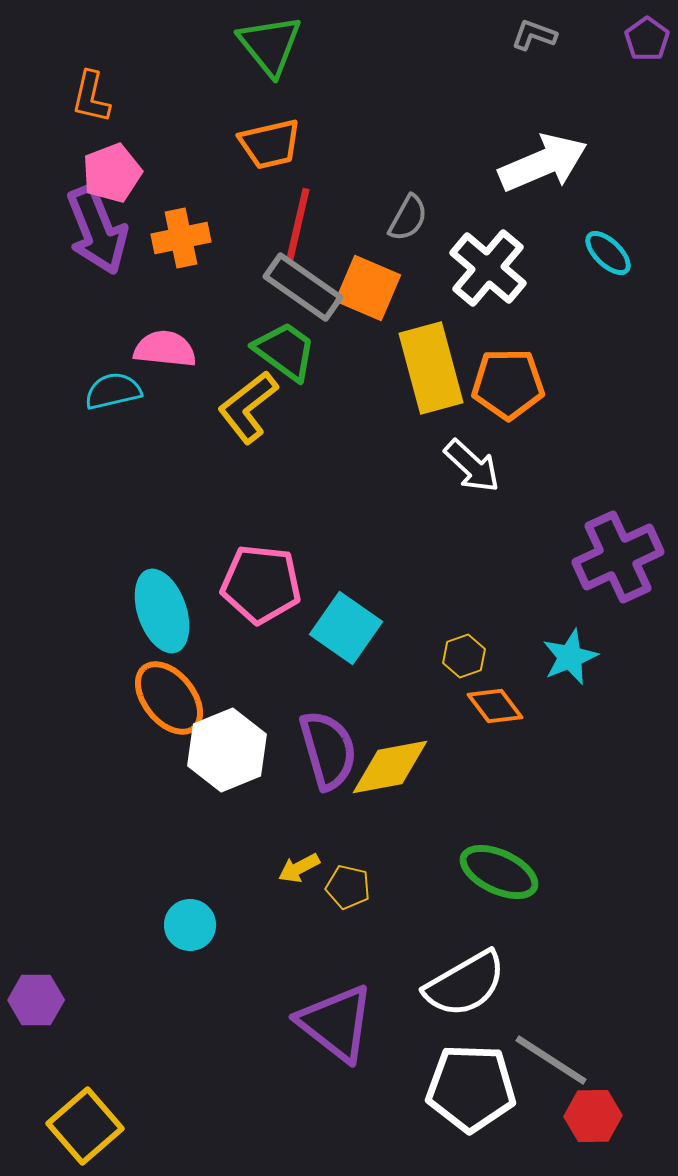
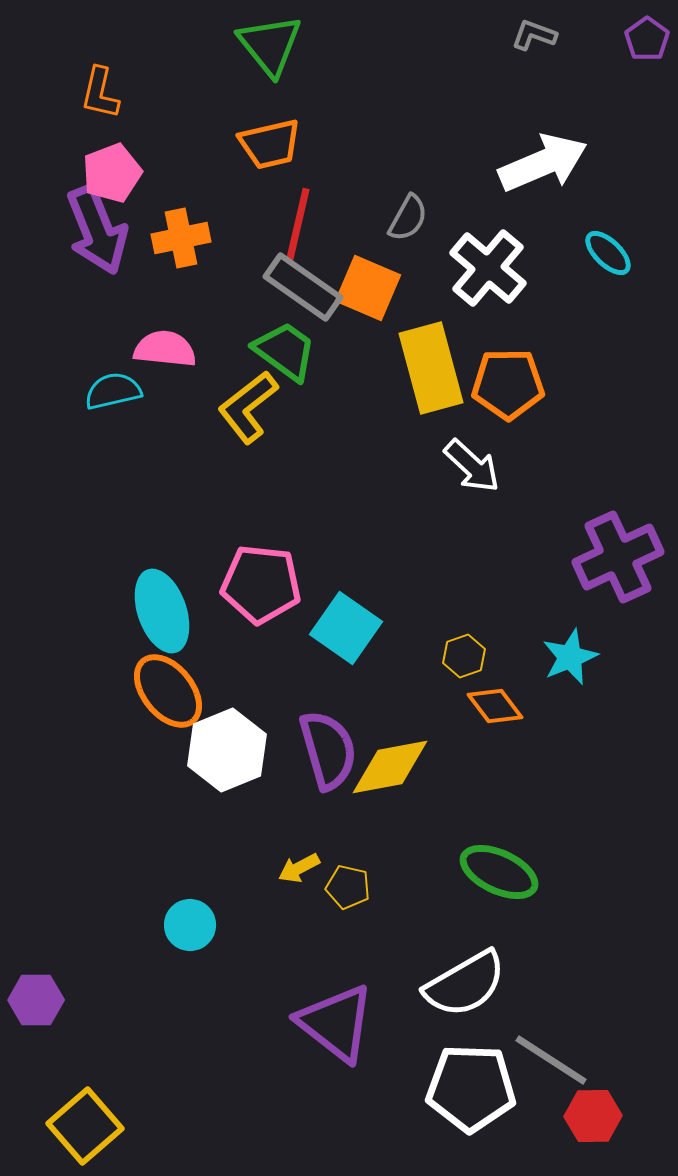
orange L-shape at (91, 97): moved 9 px right, 4 px up
orange ellipse at (169, 698): moved 1 px left, 7 px up
